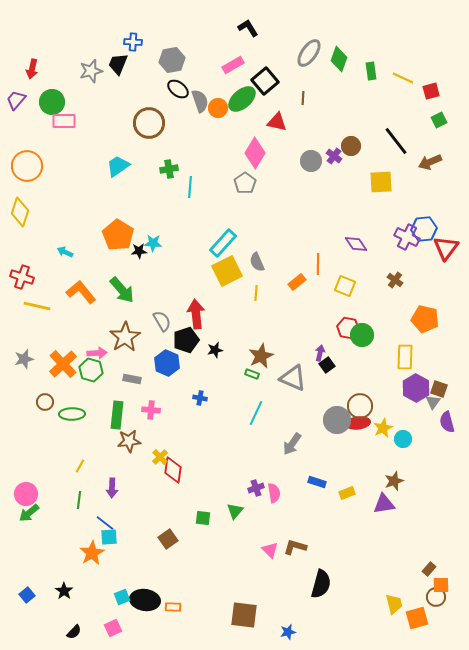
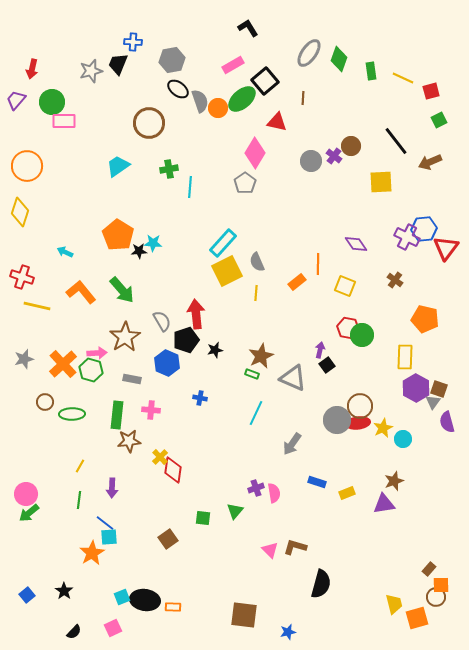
purple arrow at (320, 353): moved 3 px up
